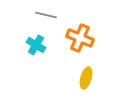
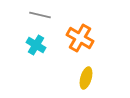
gray line: moved 6 px left
orange cross: rotated 8 degrees clockwise
